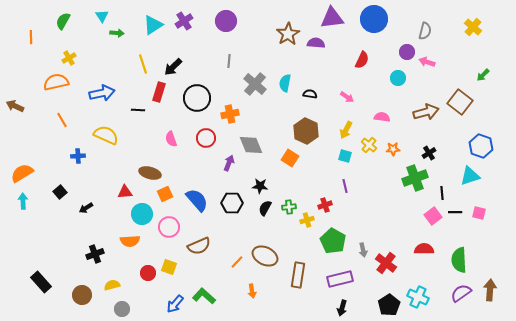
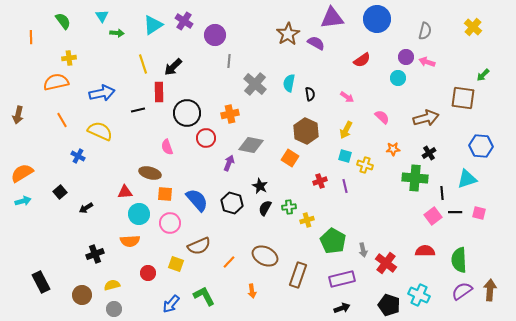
blue circle at (374, 19): moved 3 px right
green semicircle at (63, 21): rotated 114 degrees clockwise
purple cross at (184, 21): rotated 24 degrees counterclockwise
purple circle at (226, 21): moved 11 px left, 14 px down
purple semicircle at (316, 43): rotated 24 degrees clockwise
purple circle at (407, 52): moved 1 px left, 5 px down
yellow cross at (69, 58): rotated 24 degrees clockwise
red semicircle at (362, 60): rotated 30 degrees clockwise
cyan semicircle at (285, 83): moved 4 px right
red rectangle at (159, 92): rotated 18 degrees counterclockwise
black semicircle at (310, 94): rotated 72 degrees clockwise
black circle at (197, 98): moved 10 px left, 15 px down
brown square at (460, 102): moved 3 px right, 4 px up; rotated 30 degrees counterclockwise
brown arrow at (15, 106): moved 3 px right, 9 px down; rotated 102 degrees counterclockwise
black line at (138, 110): rotated 16 degrees counterclockwise
brown arrow at (426, 112): moved 6 px down
pink semicircle at (382, 117): rotated 35 degrees clockwise
yellow semicircle at (106, 135): moved 6 px left, 4 px up
pink semicircle at (171, 139): moved 4 px left, 8 px down
gray diamond at (251, 145): rotated 55 degrees counterclockwise
yellow cross at (369, 145): moved 4 px left, 20 px down; rotated 21 degrees counterclockwise
blue hexagon at (481, 146): rotated 15 degrees counterclockwise
blue cross at (78, 156): rotated 32 degrees clockwise
cyan triangle at (470, 176): moved 3 px left, 3 px down
green cross at (415, 178): rotated 25 degrees clockwise
black star at (260, 186): rotated 21 degrees clockwise
orange square at (165, 194): rotated 28 degrees clockwise
cyan arrow at (23, 201): rotated 77 degrees clockwise
black hexagon at (232, 203): rotated 15 degrees clockwise
red cross at (325, 205): moved 5 px left, 24 px up
cyan circle at (142, 214): moved 3 px left
pink circle at (169, 227): moved 1 px right, 4 px up
red semicircle at (424, 249): moved 1 px right, 2 px down
orange line at (237, 262): moved 8 px left
yellow square at (169, 267): moved 7 px right, 3 px up
brown rectangle at (298, 275): rotated 10 degrees clockwise
purple rectangle at (340, 279): moved 2 px right
black rectangle at (41, 282): rotated 15 degrees clockwise
purple semicircle at (461, 293): moved 1 px right, 2 px up
green L-shape at (204, 296): rotated 20 degrees clockwise
cyan cross at (418, 297): moved 1 px right, 2 px up
blue arrow at (175, 304): moved 4 px left
black pentagon at (389, 305): rotated 20 degrees counterclockwise
black arrow at (342, 308): rotated 126 degrees counterclockwise
gray circle at (122, 309): moved 8 px left
